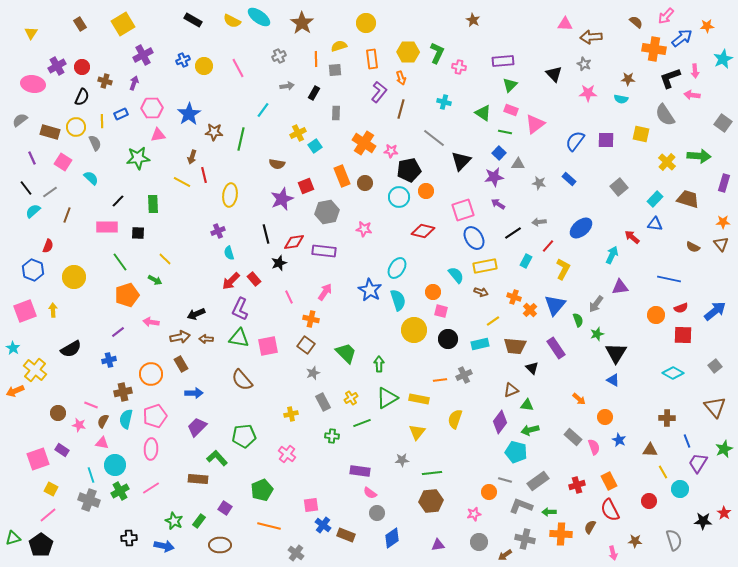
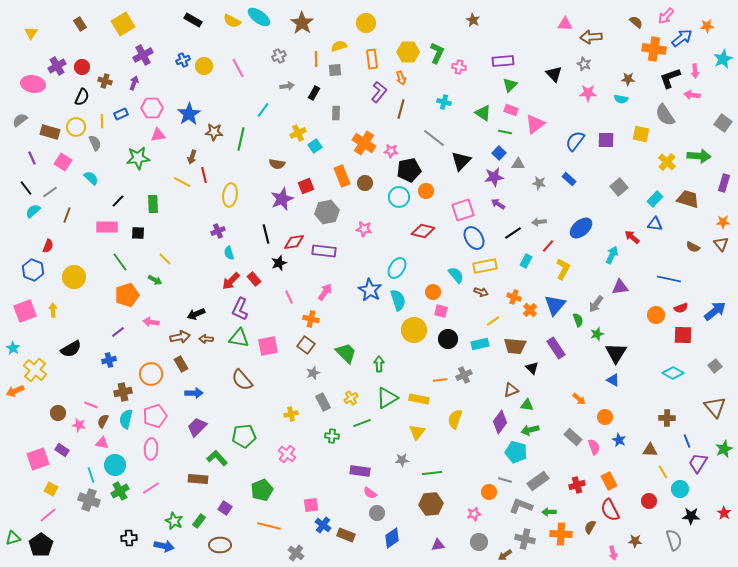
brown hexagon at (431, 501): moved 3 px down
black star at (703, 521): moved 12 px left, 5 px up
